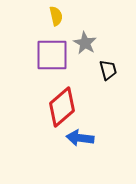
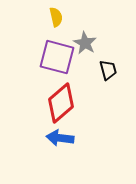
yellow semicircle: moved 1 px down
purple square: moved 5 px right, 2 px down; rotated 15 degrees clockwise
red diamond: moved 1 px left, 4 px up
blue arrow: moved 20 px left
